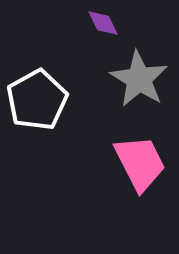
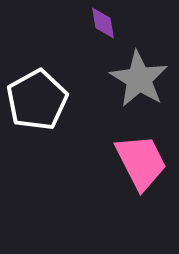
purple diamond: rotated 16 degrees clockwise
pink trapezoid: moved 1 px right, 1 px up
